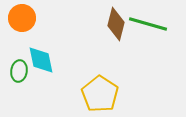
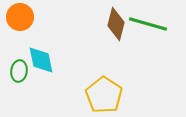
orange circle: moved 2 px left, 1 px up
yellow pentagon: moved 4 px right, 1 px down
